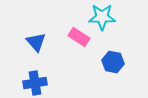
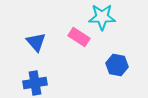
blue hexagon: moved 4 px right, 3 px down
